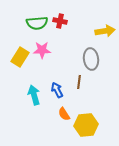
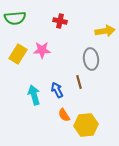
green semicircle: moved 22 px left, 5 px up
yellow rectangle: moved 2 px left, 3 px up
brown line: rotated 24 degrees counterclockwise
orange semicircle: moved 1 px down
